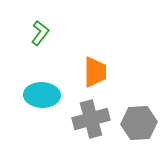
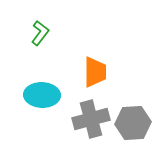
gray hexagon: moved 6 px left
